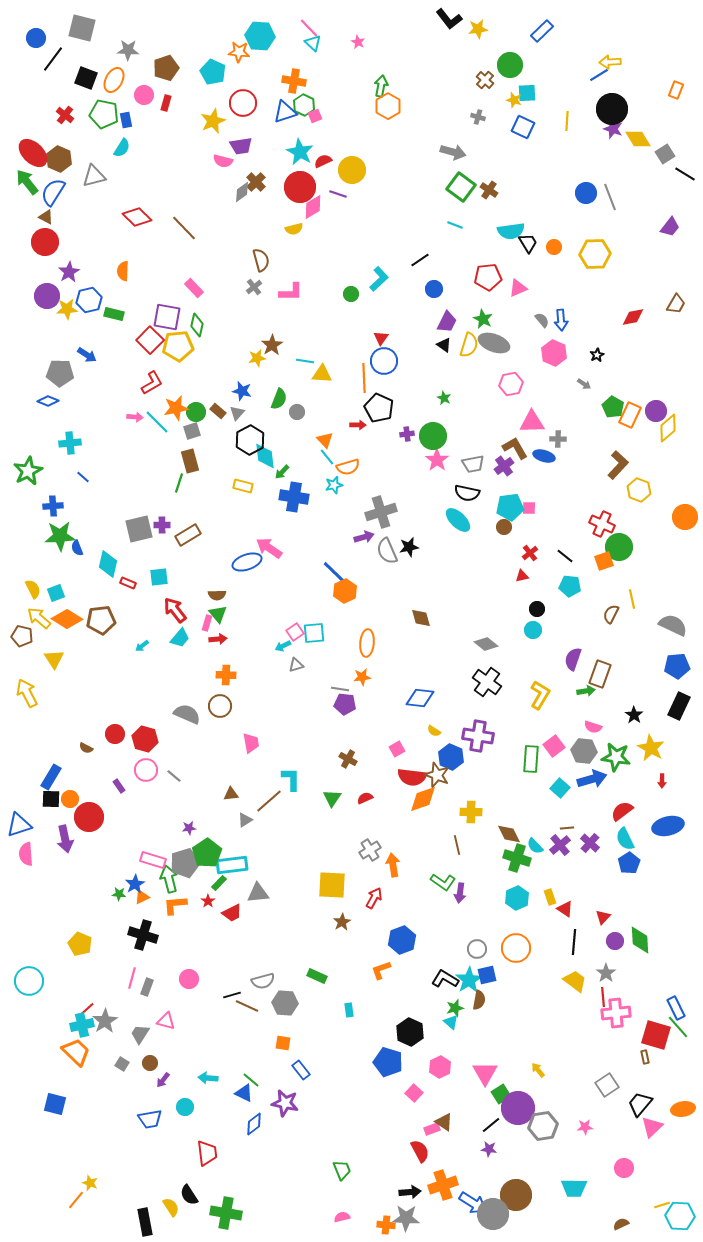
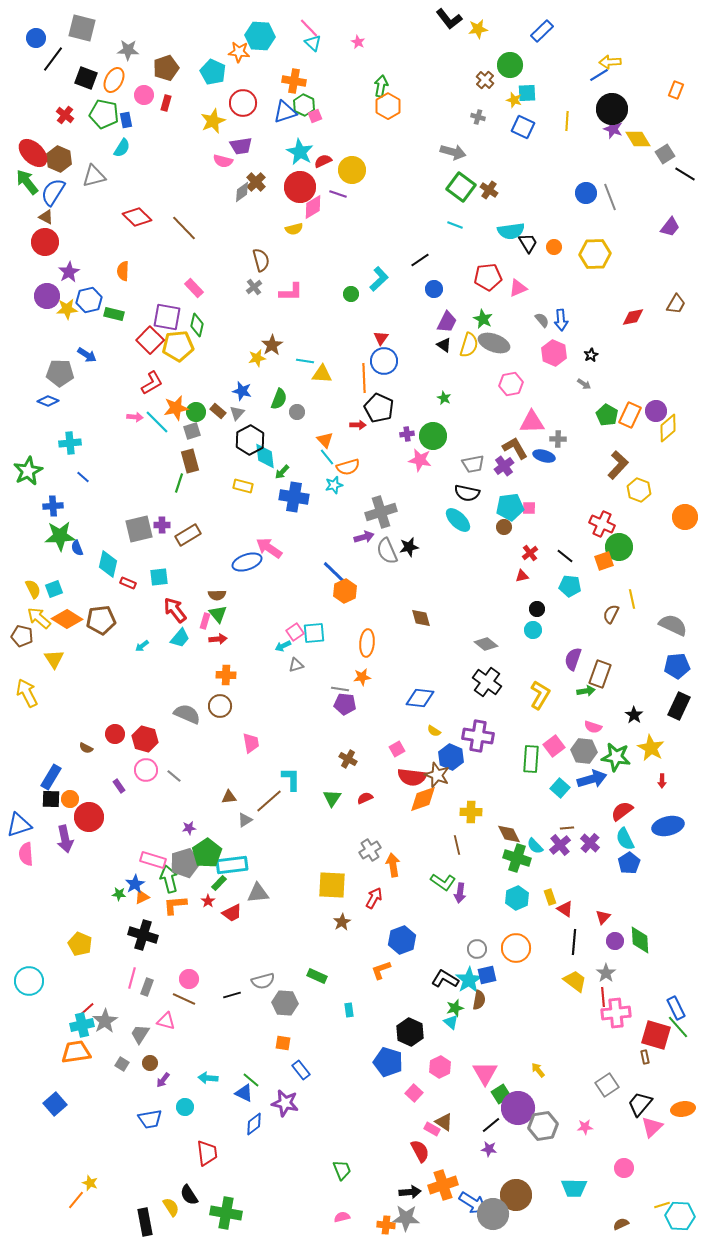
black star at (597, 355): moved 6 px left
green pentagon at (613, 407): moved 6 px left, 8 px down
pink star at (437, 460): moved 17 px left; rotated 25 degrees counterclockwise
cyan square at (56, 593): moved 2 px left, 4 px up
pink rectangle at (207, 623): moved 2 px left, 2 px up
brown triangle at (231, 794): moved 2 px left, 3 px down
brown line at (247, 1006): moved 63 px left, 7 px up
orange trapezoid at (76, 1052): rotated 52 degrees counterclockwise
blue square at (55, 1104): rotated 35 degrees clockwise
pink rectangle at (432, 1129): rotated 49 degrees clockwise
